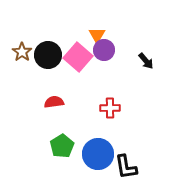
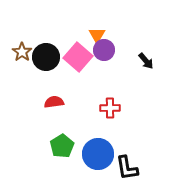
black circle: moved 2 px left, 2 px down
black L-shape: moved 1 px right, 1 px down
